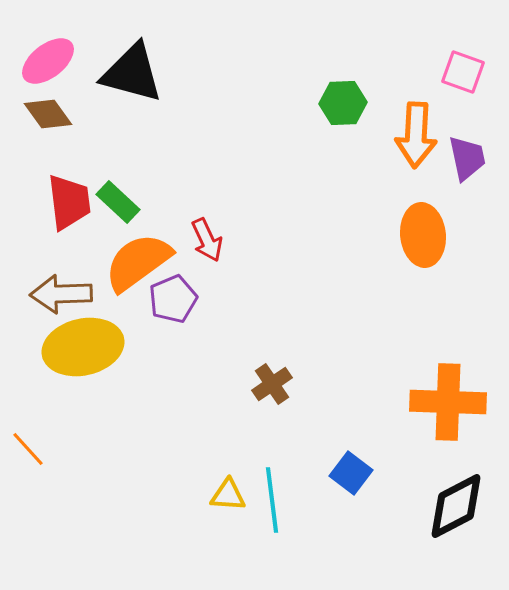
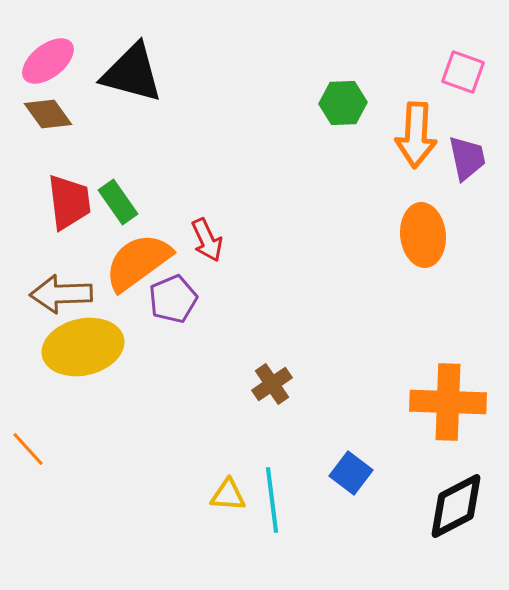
green rectangle: rotated 12 degrees clockwise
